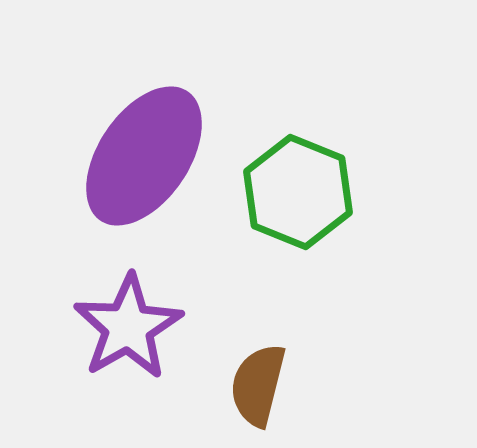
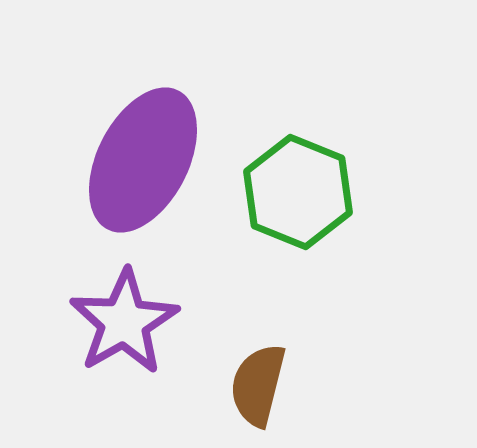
purple ellipse: moved 1 px left, 4 px down; rotated 7 degrees counterclockwise
purple star: moved 4 px left, 5 px up
